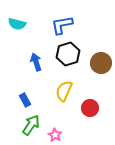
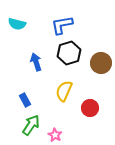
black hexagon: moved 1 px right, 1 px up
